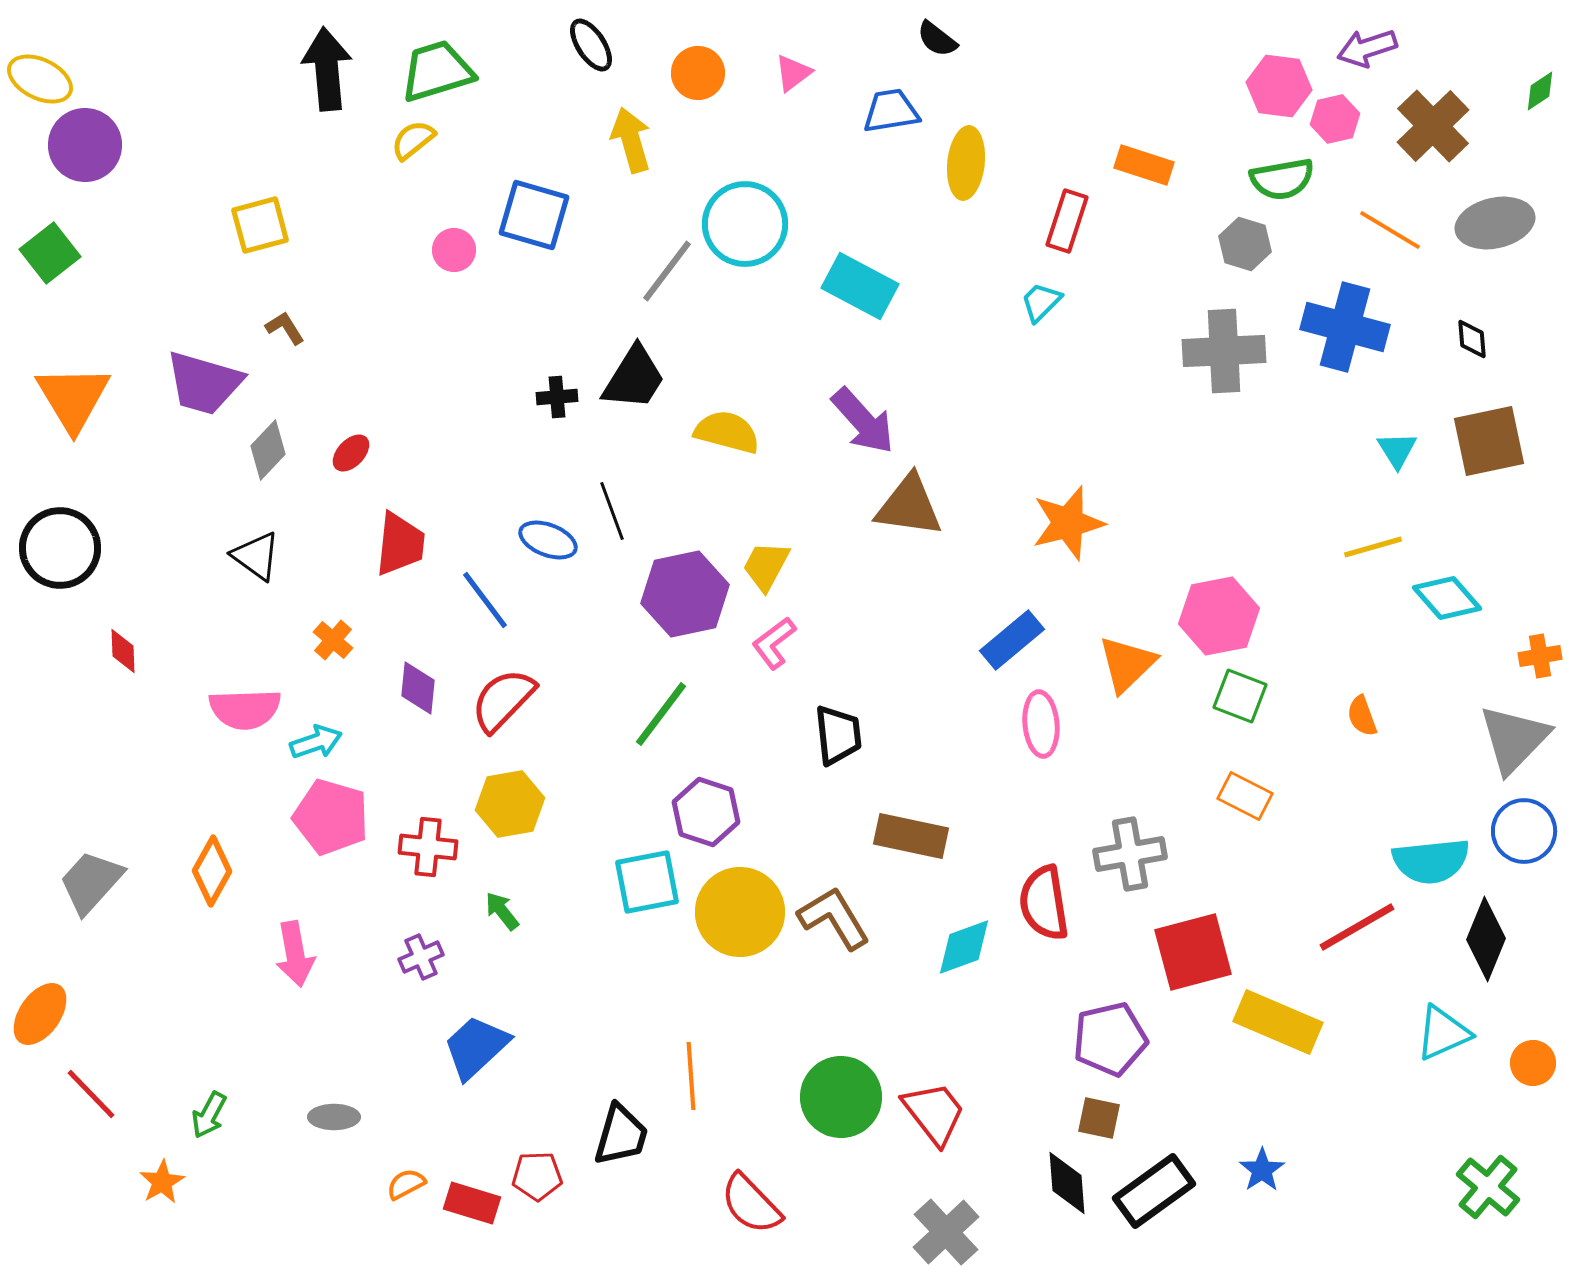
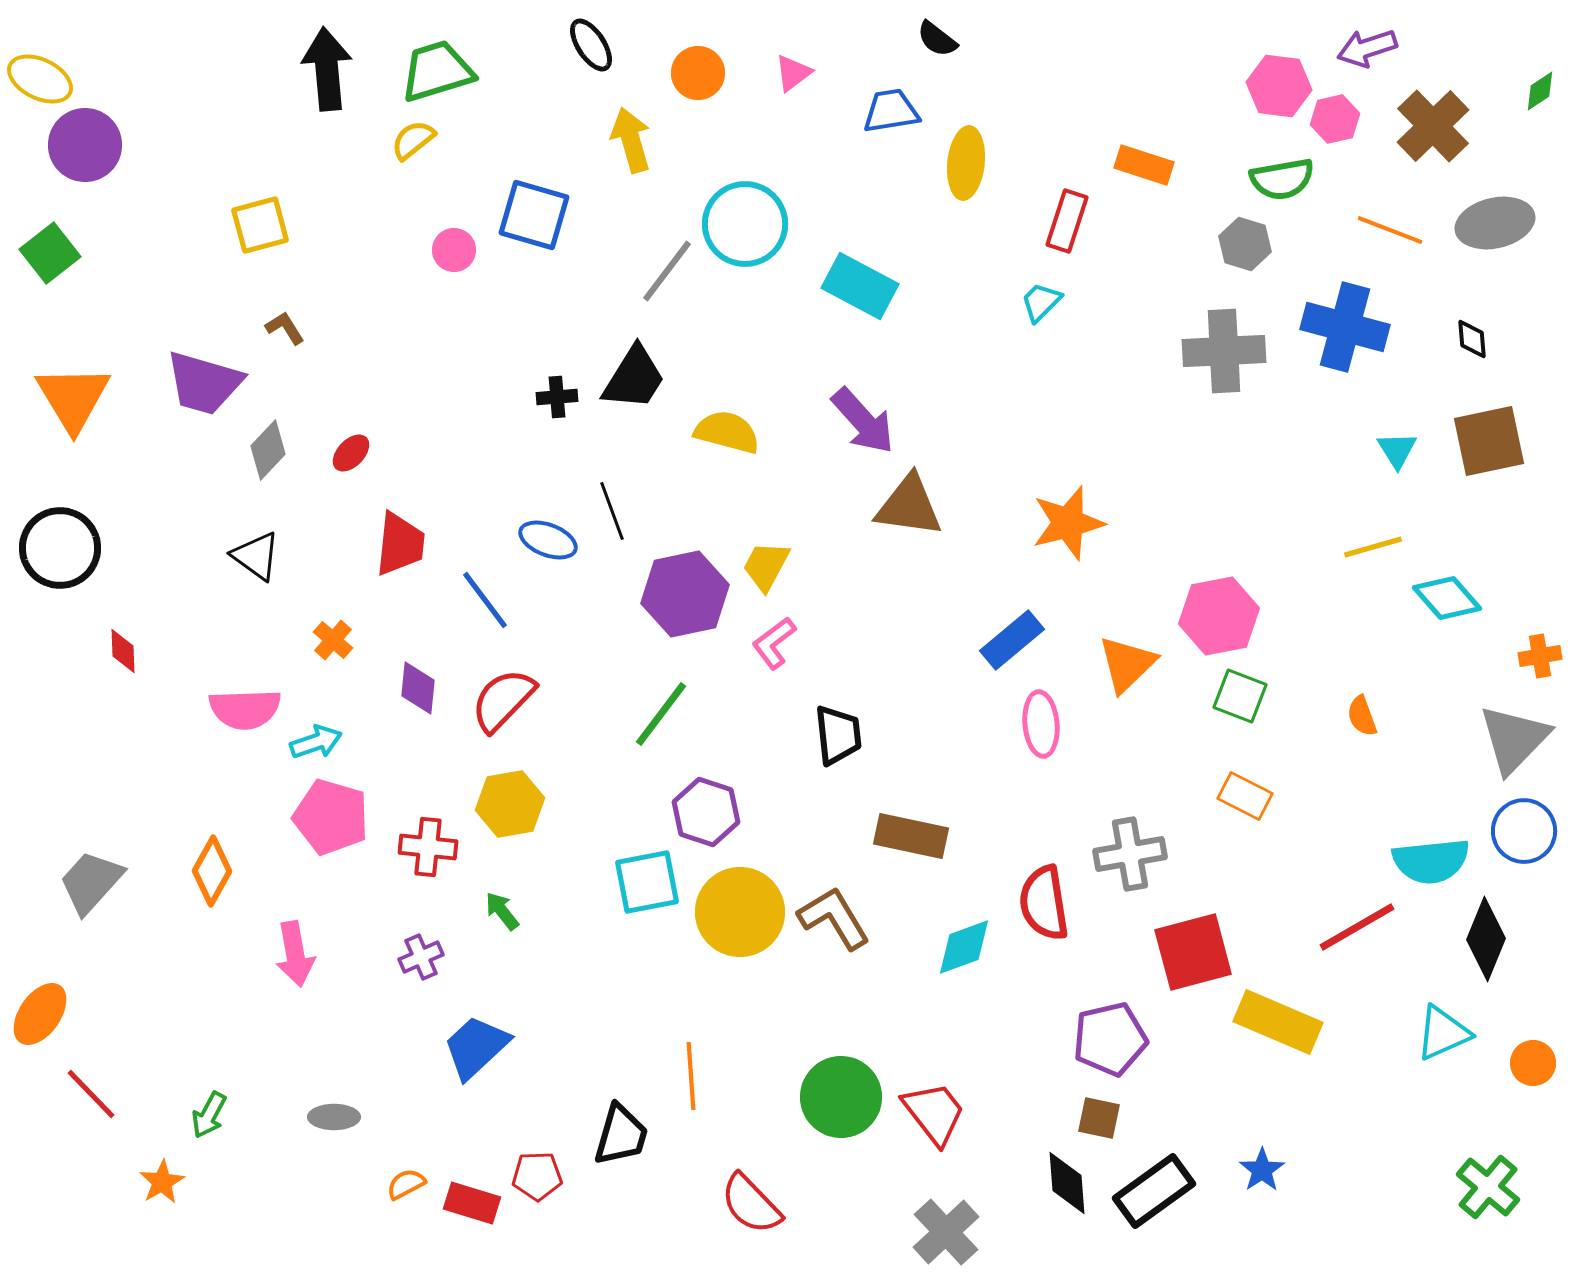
orange line at (1390, 230): rotated 10 degrees counterclockwise
